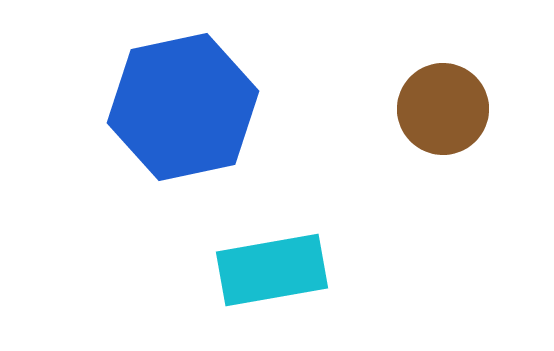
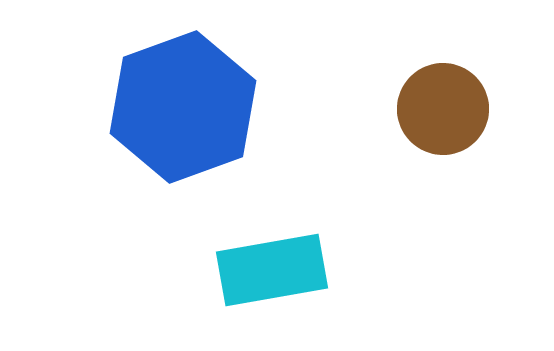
blue hexagon: rotated 8 degrees counterclockwise
